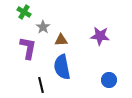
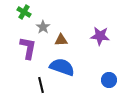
blue semicircle: rotated 120 degrees clockwise
